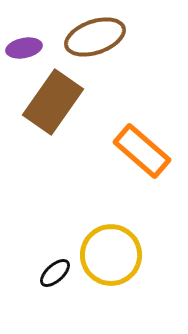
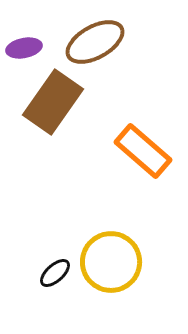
brown ellipse: moved 5 px down; rotated 10 degrees counterclockwise
orange rectangle: moved 1 px right
yellow circle: moved 7 px down
